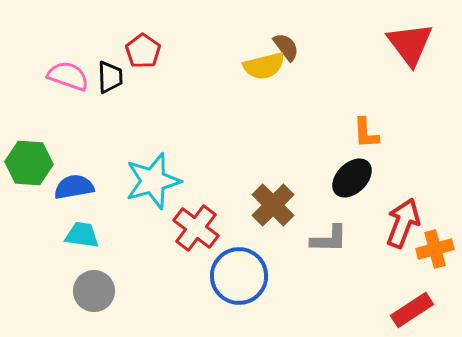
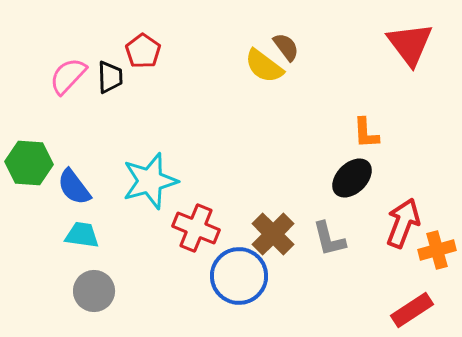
yellow semicircle: rotated 51 degrees clockwise
pink semicircle: rotated 66 degrees counterclockwise
cyan star: moved 3 px left
blue semicircle: rotated 117 degrees counterclockwise
brown cross: moved 29 px down
red cross: rotated 15 degrees counterclockwise
gray L-shape: rotated 75 degrees clockwise
orange cross: moved 2 px right, 1 px down
